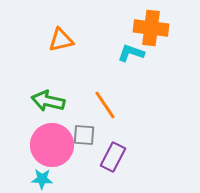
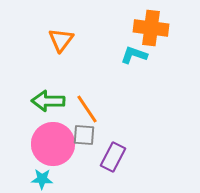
orange triangle: rotated 40 degrees counterclockwise
cyan L-shape: moved 3 px right, 2 px down
green arrow: rotated 12 degrees counterclockwise
orange line: moved 18 px left, 4 px down
pink circle: moved 1 px right, 1 px up
